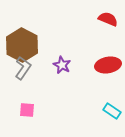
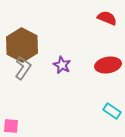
red semicircle: moved 1 px left, 1 px up
pink square: moved 16 px left, 16 px down
